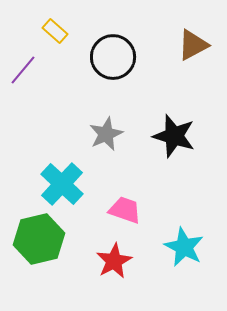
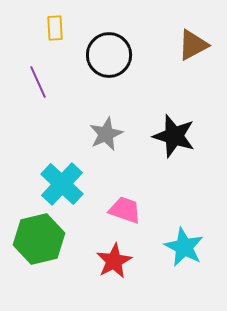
yellow rectangle: moved 3 px up; rotated 45 degrees clockwise
black circle: moved 4 px left, 2 px up
purple line: moved 15 px right, 12 px down; rotated 64 degrees counterclockwise
